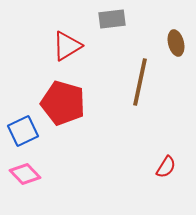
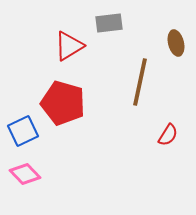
gray rectangle: moved 3 px left, 4 px down
red triangle: moved 2 px right
red semicircle: moved 2 px right, 32 px up
